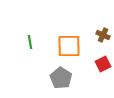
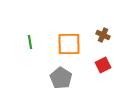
orange square: moved 2 px up
red square: moved 1 px down
